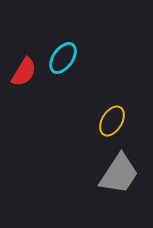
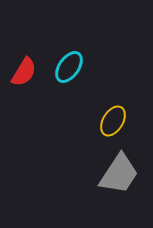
cyan ellipse: moved 6 px right, 9 px down
yellow ellipse: moved 1 px right
